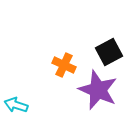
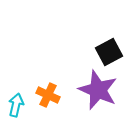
orange cross: moved 16 px left, 30 px down
cyan arrow: rotated 85 degrees clockwise
